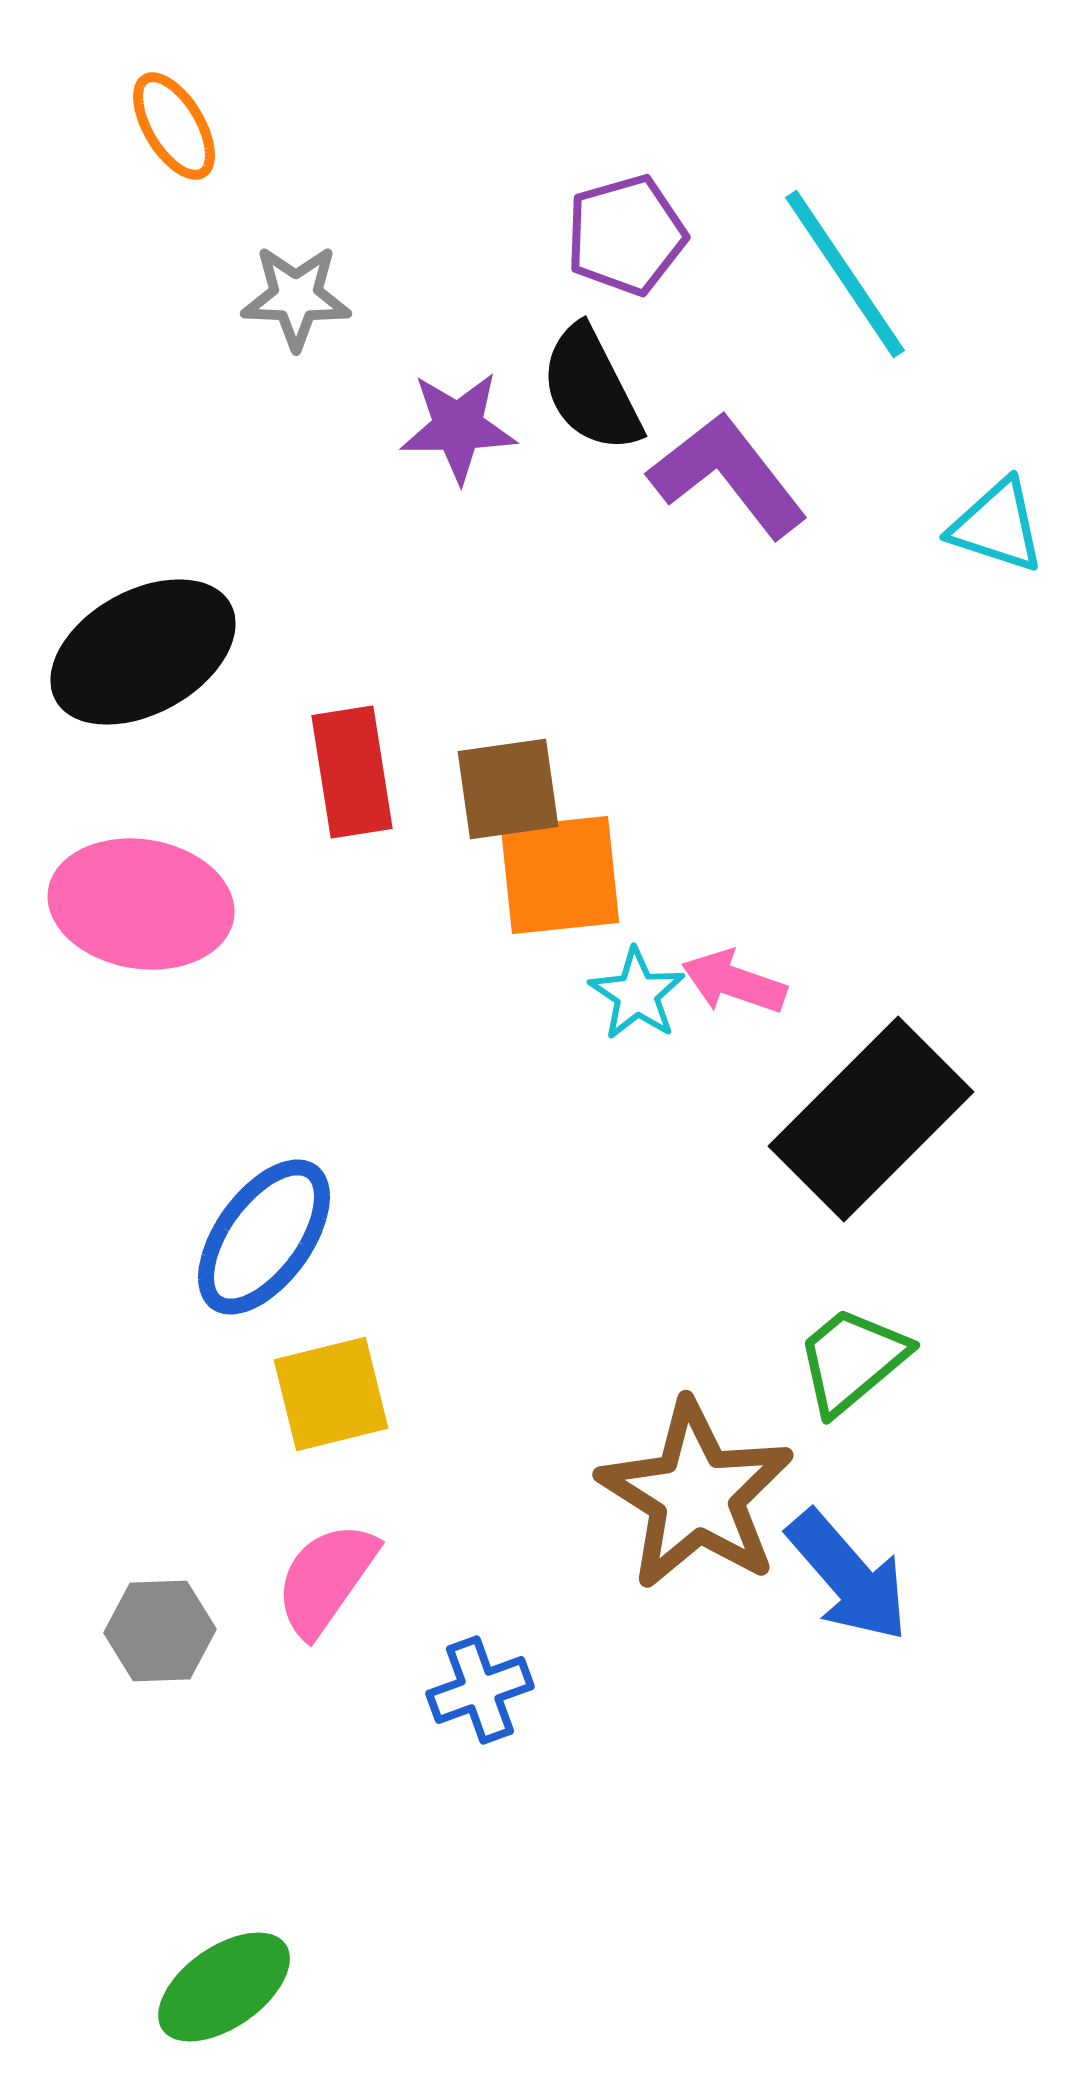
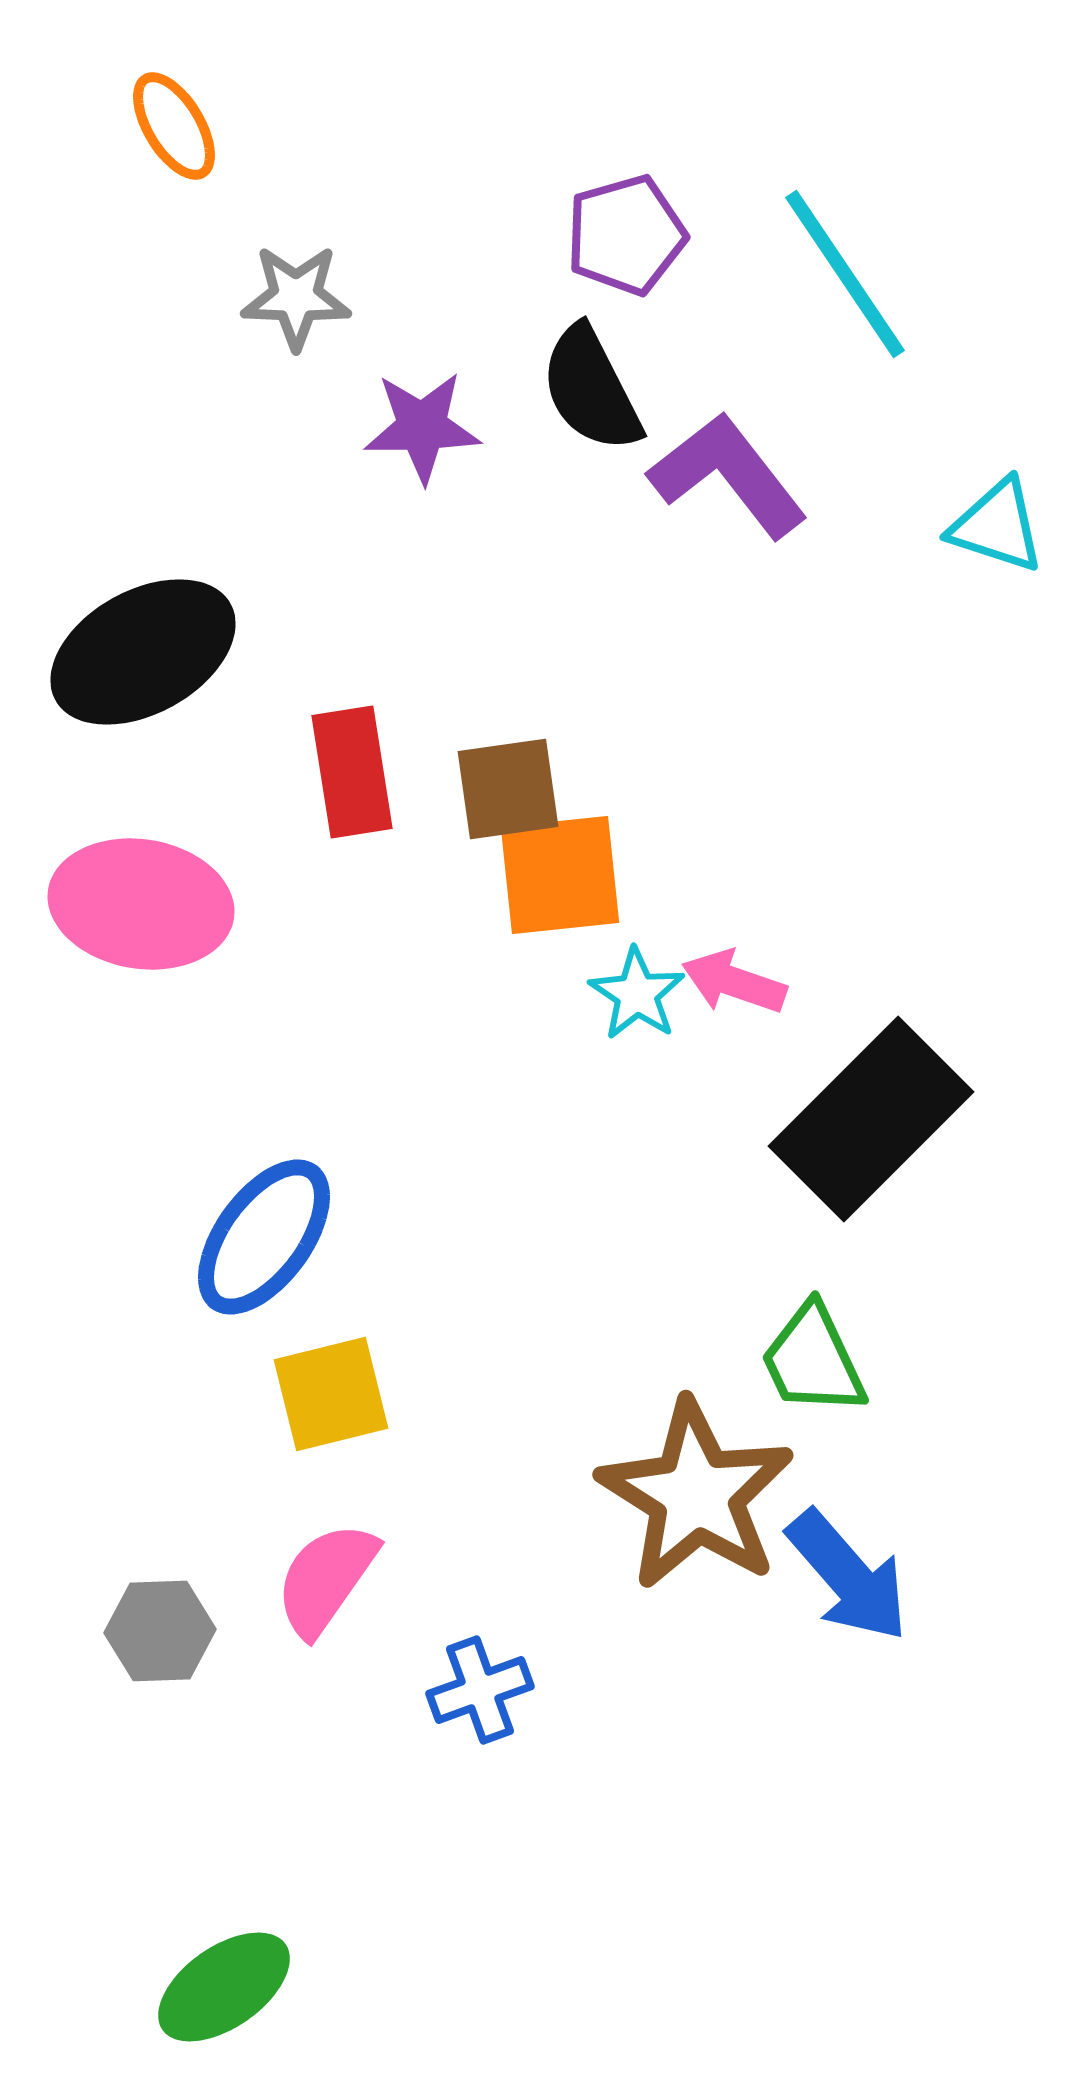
purple star: moved 36 px left
green trapezoid: moved 39 px left; rotated 75 degrees counterclockwise
